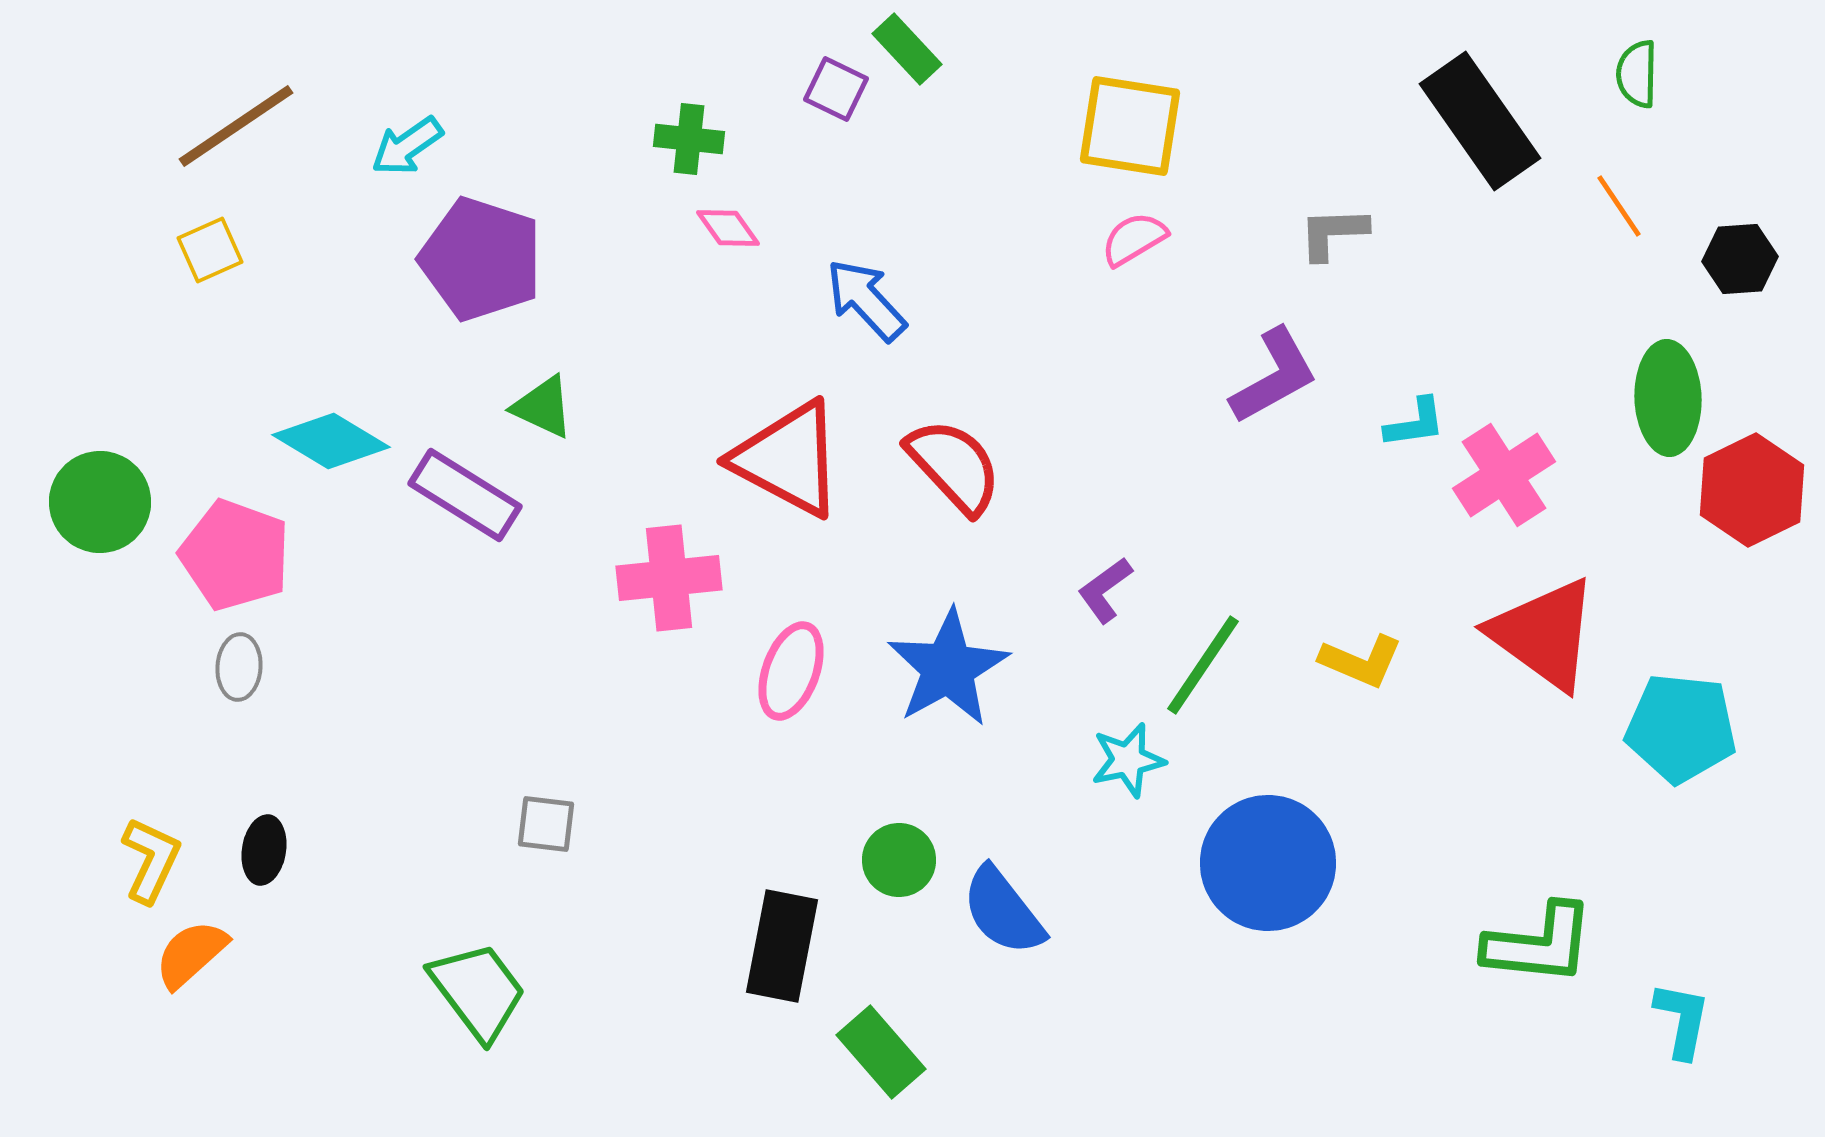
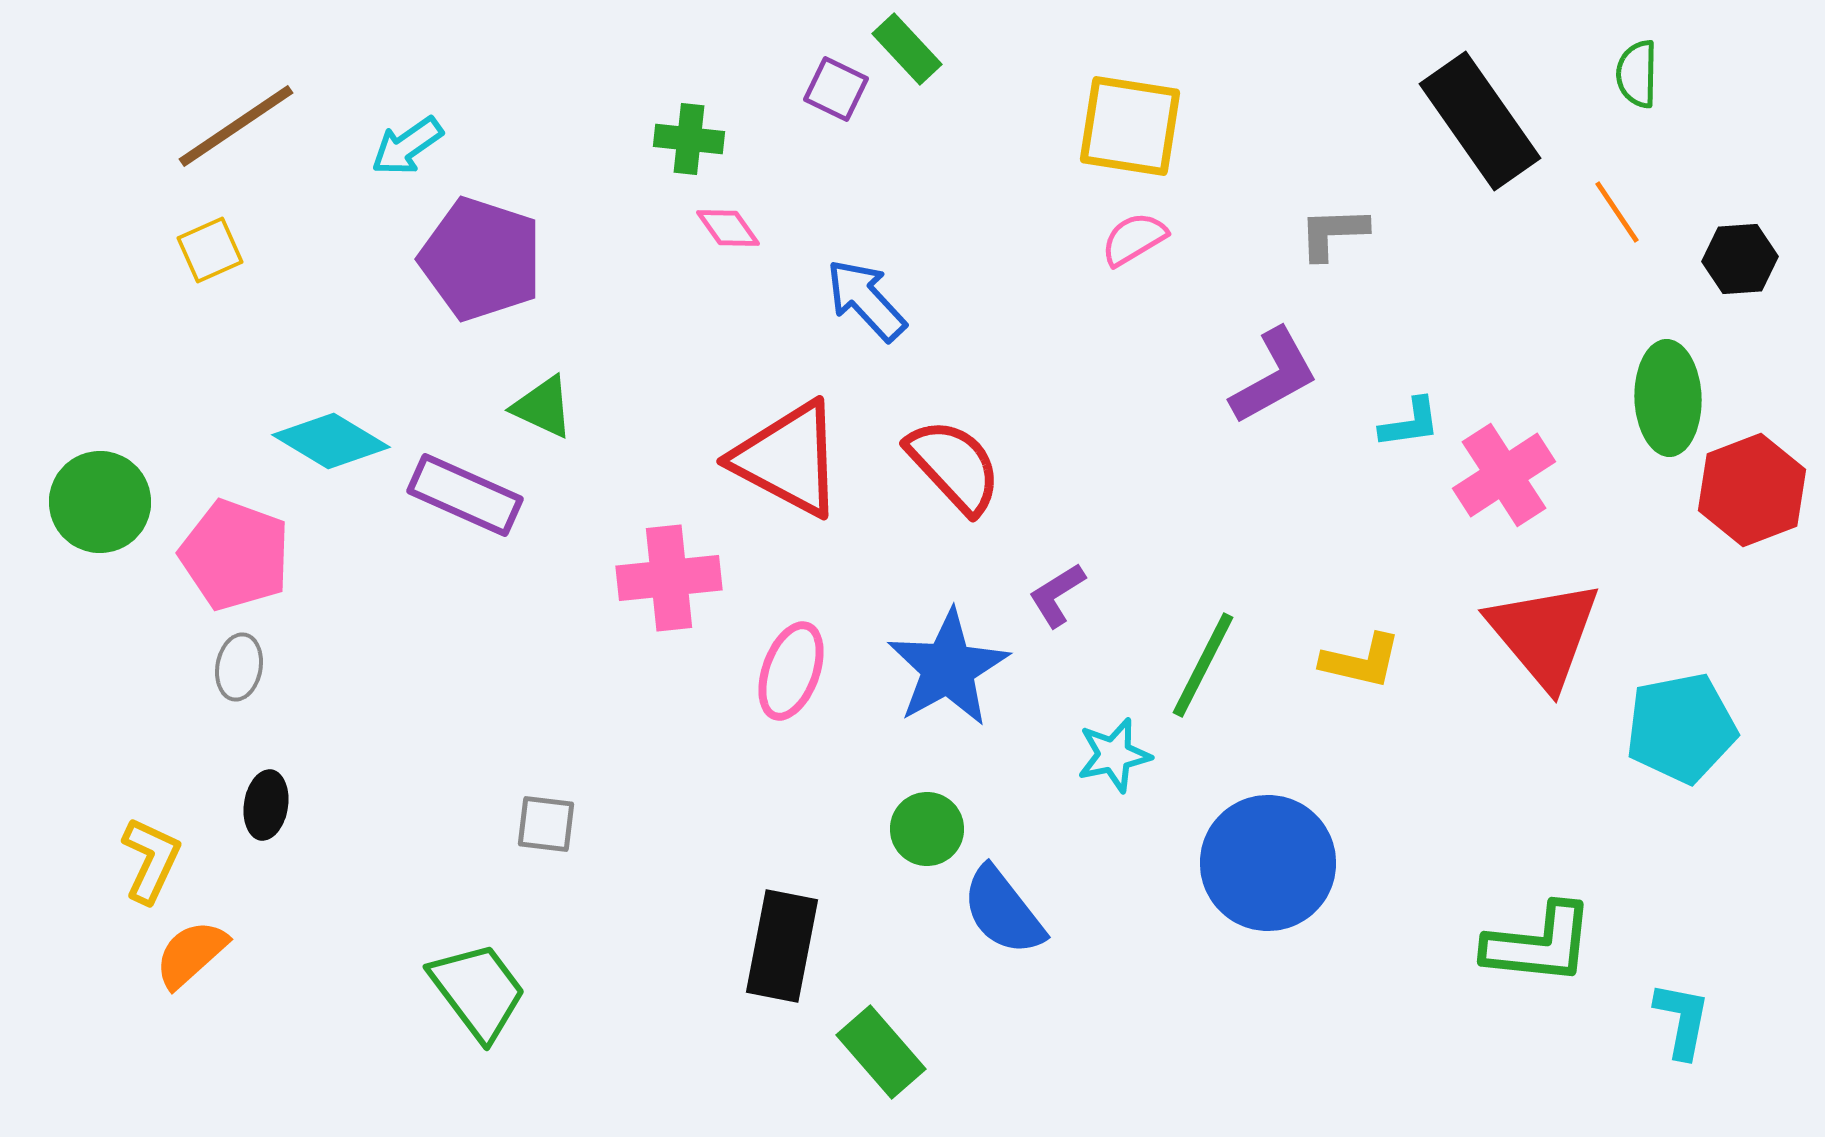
orange line at (1619, 206): moved 2 px left, 6 px down
cyan L-shape at (1415, 423): moved 5 px left
red hexagon at (1752, 490): rotated 5 degrees clockwise
purple rectangle at (465, 495): rotated 8 degrees counterclockwise
purple L-shape at (1105, 590): moved 48 px left, 5 px down; rotated 4 degrees clockwise
red triangle at (1544, 634): rotated 14 degrees clockwise
yellow L-shape at (1361, 661): rotated 10 degrees counterclockwise
green line at (1203, 665): rotated 7 degrees counterclockwise
gray ellipse at (239, 667): rotated 6 degrees clockwise
cyan pentagon at (1681, 728): rotated 17 degrees counterclockwise
cyan star at (1128, 760): moved 14 px left, 5 px up
black ellipse at (264, 850): moved 2 px right, 45 px up
green circle at (899, 860): moved 28 px right, 31 px up
